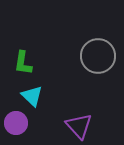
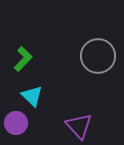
green L-shape: moved 4 px up; rotated 145 degrees counterclockwise
